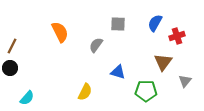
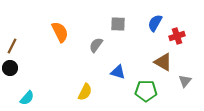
brown triangle: rotated 36 degrees counterclockwise
